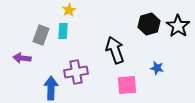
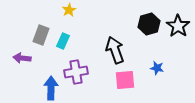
cyan rectangle: moved 10 px down; rotated 21 degrees clockwise
pink square: moved 2 px left, 5 px up
